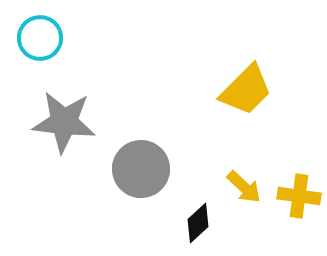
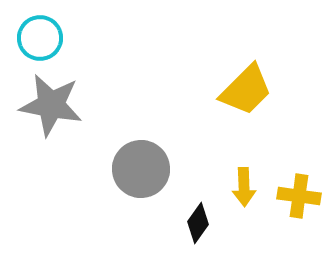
gray star: moved 13 px left, 17 px up; rotated 4 degrees clockwise
yellow arrow: rotated 45 degrees clockwise
black diamond: rotated 12 degrees counterclockwise
